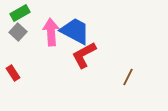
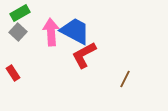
brown line: moved 3 px left, 2 px down
